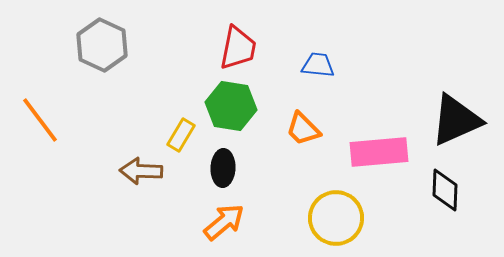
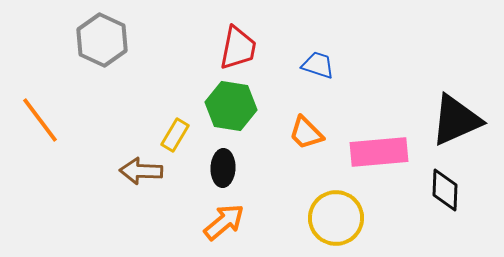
gray hexagon: moved 5 px up
blue trapezoid: rotated 12 degrees clockwise
orange trapezoid: moved 3 px right, 4 px down
yellow rectangle: moved 6 px left
